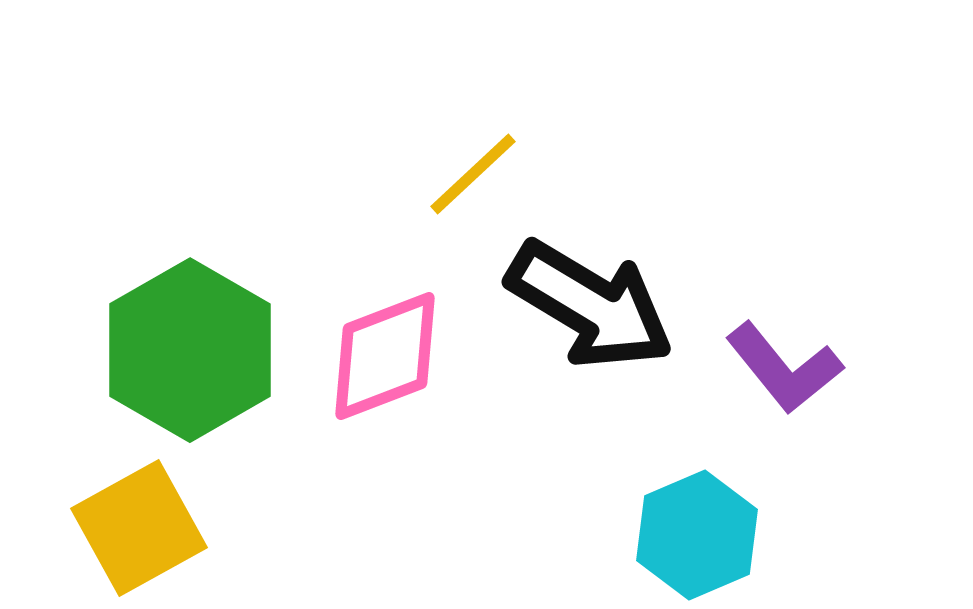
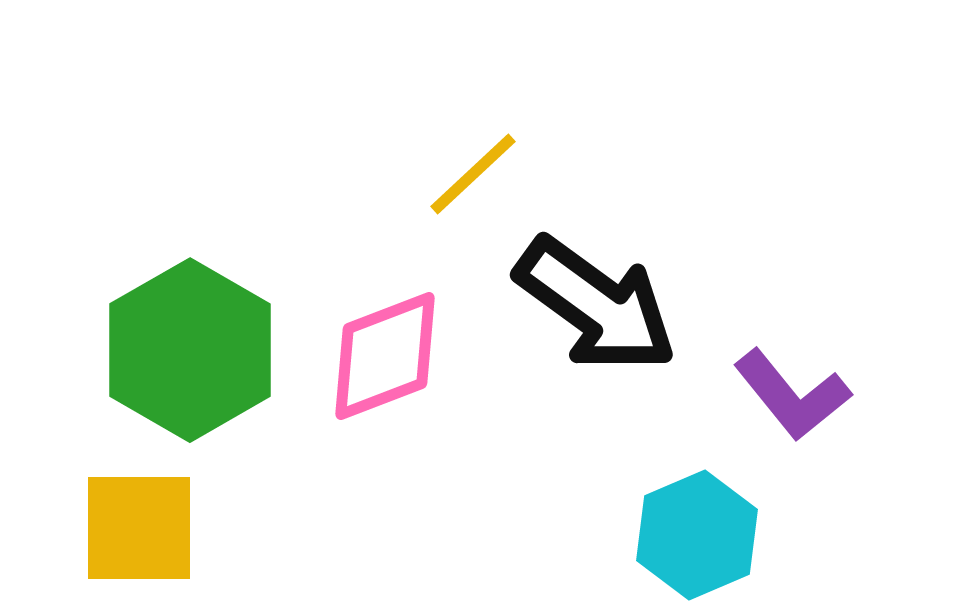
black arrow: moved 6 px right; rotated 5 degrees clockwise
purple L-shape: moved 8 px right, 27 px down
yellow square: rotated 29 degrees clockwise
